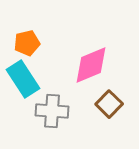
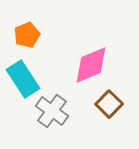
orange pentagon: moved 8 px up; rotated 10 degrees counterclockwise
gray cross: rotated 32 degrees clockwise
